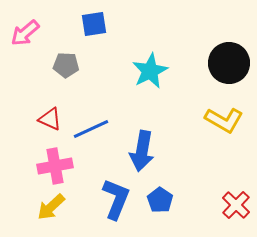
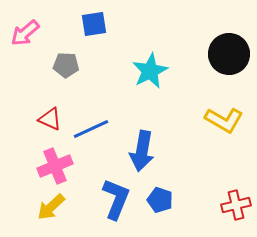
black circle: moved 9 px up
pink cross: rotated 12 degrees counterclockwise
blue pentagon: rotated 15 degrees counterclockwise
red cross: rotated 32 degrees clockwise
